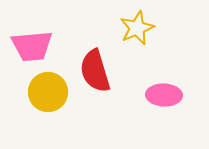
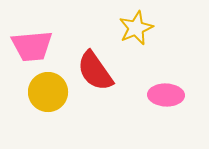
yellow star: moved 1 px left
red semicircle: rotated 18 degrees counterclockwise
pink ellipse: moved 2 px right
